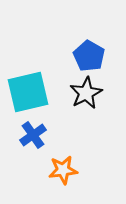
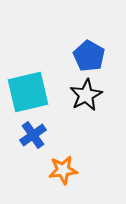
black star: moved 2 px down
